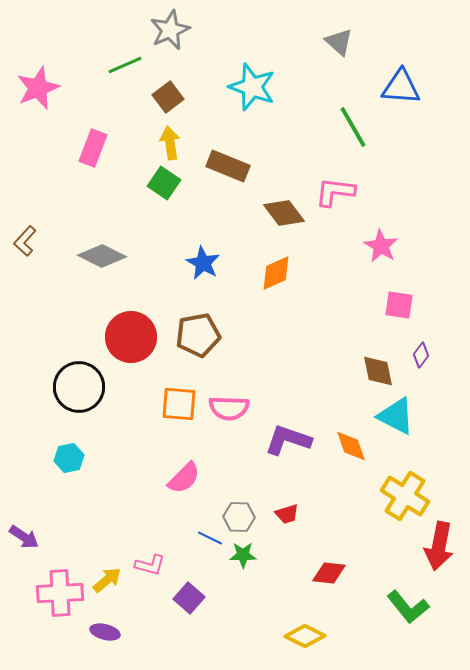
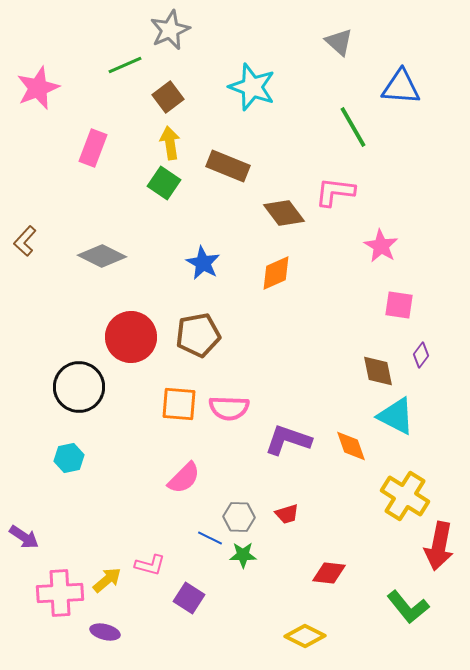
purple square at (189, 598): rotated 8 degrees counterclockwise
